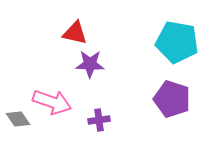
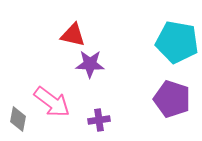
red triangle: moved 2 px left, 2 px down
pink arrow: rotated 18 degrees clockwise
gray diamond: rotated 45 degrees clockwise
